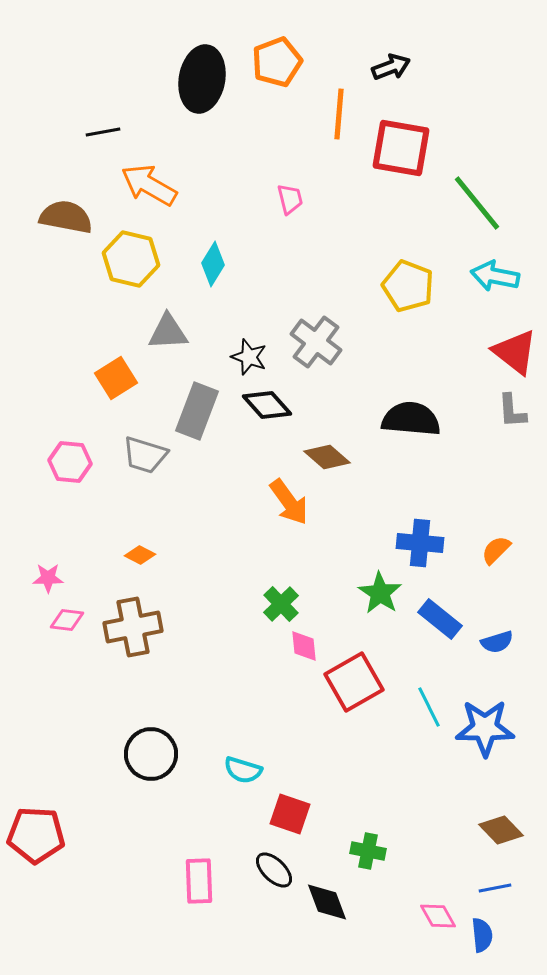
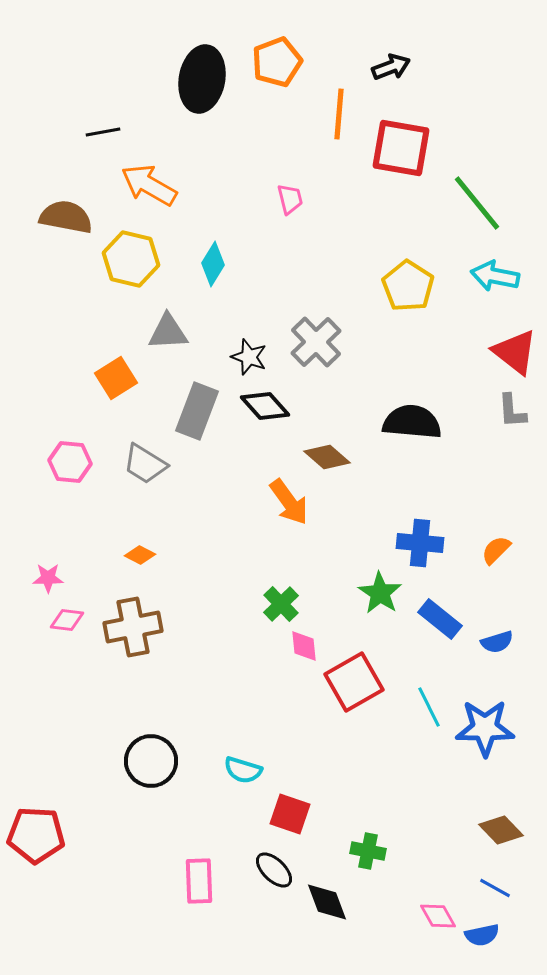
yellow pentagon at (408, 286): rotated 12 degrees clockwise
gray cross at (316, 342): rotated 9 degrees clockwise
black diamond at (267, 405): moved 2 px left, 1 px down
black semicircle at (411, 419): moved 1 px right, 3 px down
gray trapezoid at (145, 455): moved 9 px down; rotated 15 degrees clockwise
black circle at (151, 754): moved 7 px down
blue line at (495, 888): rotated 40 degrees clockwise
blue semicircle at (482, 935): rotated 84 degrees clockwise
